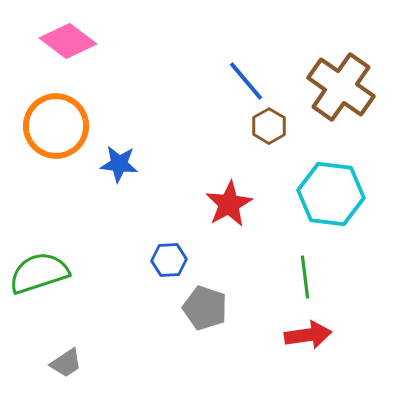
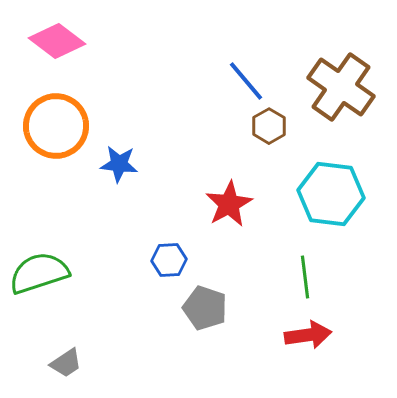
pink diamond: moved 11 px left
